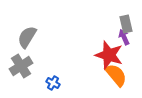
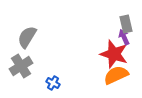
red star: moved 5 px right, 1 px up
orange semicircle: rotated 75 degrees counterclockwise
